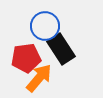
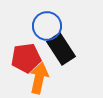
blue circle: moved 2 px right
orange arrow: rotated 28 degrees counterclockwise
